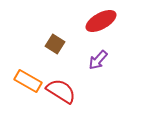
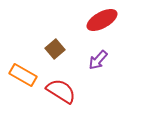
red ellipse: moved 1 px right, 1 px up
brown square: moved 5 px down; rotated 18 degrees clockwise
orange rectangle: moved 5 px left, 6 px up
